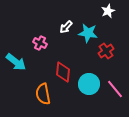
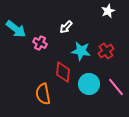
cyan star: moved 7 px left, 18 px down
cyan arrow: moved 33 px up
pink line: moved 1 px right, 2 px up
